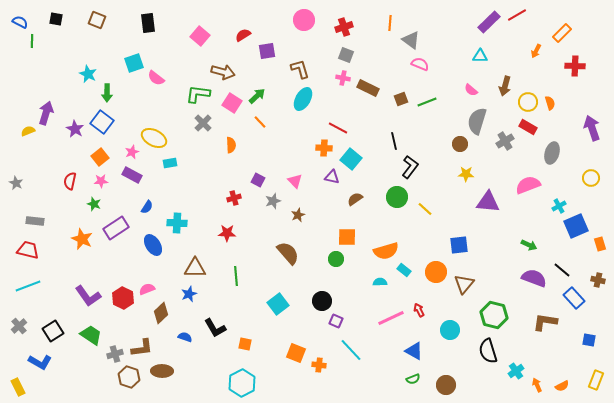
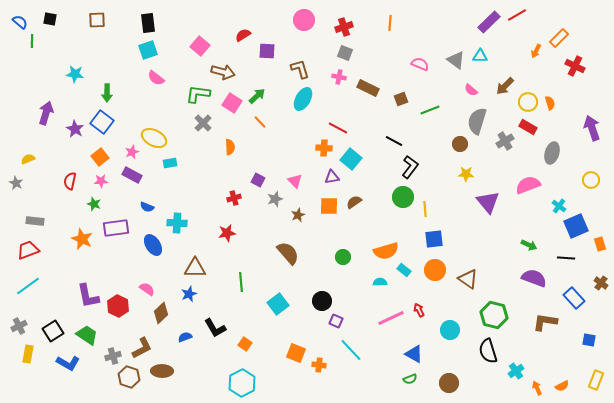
black square at (56, 19): moved 6 px left
brown square at (97, 20): rotated 24 degrees counterclockwise
blue semicircle at (20, 22): rotated 14 degrees clockwise
orange rectangle at (562, 33): moved 3 px left, 5 px down
pink square at (200, 36): moved 10 px down
gray triangle at (411, 40): moved 45 px right, 20 px down
purple square at (267, 51): rotated 12 degrees clockwise
gray square at (346, 55): moved 1 px left, 2 px up
cyan square at (134, 63): moved 14 px right, 13 px up
red cross at (575, 66): rotated 24 degrees clockwise
cyan star at (88, 74): moved 13 px left; rotated 18 degrees counterclockwise
pink cross at (343, 78): moved 4 px left, 1 px up
brown arrow at (505, 86): rotated 30 degrees clockwise
green line at (427, 102): moved 3 px right, 8 px down
yellow semicircle at (28, 131): moved 28 px down
black line at (394, 141): rotated 48 degrees counterclockwise
orange semicircle at (231, 145): moved 1 px left, 2 px down
purple triangle at (332, 177): rotated 21 degrees counterclockwise
yellow circle at (591, 178): moved 2 px down
green circle at (397, 197): moved 6 px right
brown semicircle at (355, 199): moved 1 px left, 3 px down
gray star at (273, 201): moved 2 px right, 2 px up
purple triangle at (488, 202): rotated 45 degrees clockwise
cyan cross at (559, 206): rotated 24 degrees counterclockwise
blue semicircle at (147, 207): rotated 80 degrees clockwise
yellow line at (425, 209): rotated 42 degrees clockwise
purple rectangle at (116, 228): rotated 25 degrees clockwise
red star at (227, 233): rotated 12 degrees counterclockwise
orange square at (347, 237): moved 18 px left, 31 px up
blue square at (459, 245): moved 25 px left, 6 px up
red trapezoid at (28, 250): rotated 35 degrees counterclockwise
green circle at (336, 259): moved 7 px right, 2 px up
black line at (562, 270): moved 4 px right, 12 px up; rotated 36 degrees counterclockwise
orange circle at (436, 272): moved 1 px left, 2 px up
green line at (236, 276): moved 5 px right, 6 px down
brown cross at (598, 280): moved 3 px right, 3 px down; rotated 24 degrees clockwise
brown triangle at (464, 284): moved 4 px right, 5 px up; rotated 35 degrees counterclockwise
cyan line at (28, 286): rotated 15 degrees counterclockwise
pink semicircle at (147, 289): rotated 56 degrees clockwise
purple L-shape at (88, 296): rotated 24 degrees clockwise
red hexagon at (123, 298): moved 5 px left, 8 px down
gray cross at (19, 326): rotated 14 degrees clockwise
green trapezoid at (91, 335): moved 4 px left
blue semicircle at (185, 337): rotated 40 degrees counterclockwise
orange square at (245, 344): rotated 24 degrees clockwise
brown L-shape at (142, 348): rotated 20 degrees counterclockwise
blue triangle at (414, 351): moved 3 px down
gray cross at (115, 354): moved 2 px left, 2 px down
blue L-shape at (40, 362): moved 28 px right, 1 px down
green semicircle at (413, 379): moved 3 px left
brown circle at (446, 385): moved 3 px right, 2 px up
orange arrow at (537, 385): moved 3 px down
yellow rectangle at (18, 387): moved 10 px right, 33 px up; rotated 36 degrees clockwise
